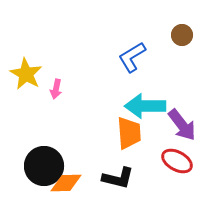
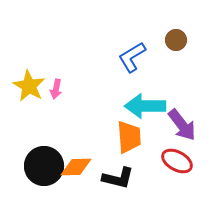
brown circle: moved 6 px left, 5 px down
yellow star: moved 3 px right, 12 px down
orange trapezoid: moved 4 px down
orange diamond: moved 10 px right, 16 px up
